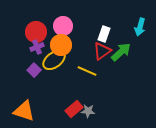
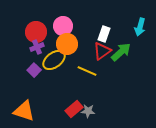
orange circle: moved 6 px right, 1 px up
